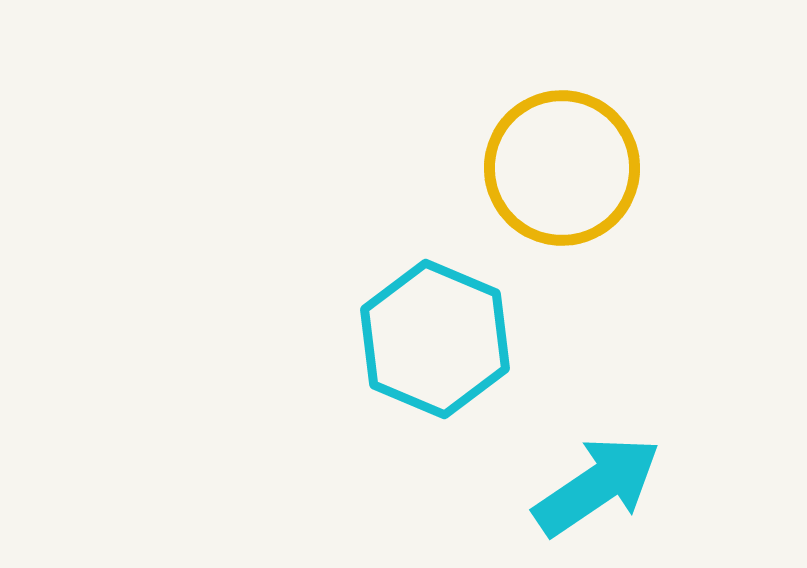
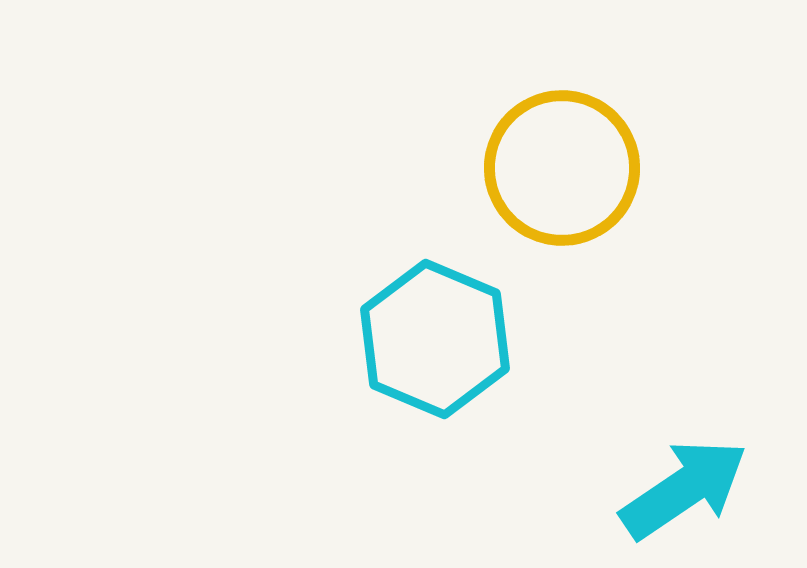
cyan arrow: moved 87 px right, 3 px down
